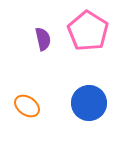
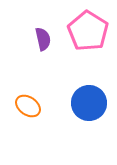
orange ellipse: moved 1 px right
